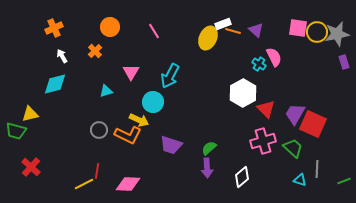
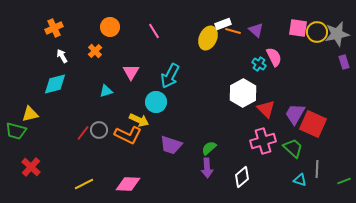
cyan circle at (153, 102): moved 3 px right
red line at (97, 171): moved 14 px left, 38 px up; rotated 28 degrees clockwise
